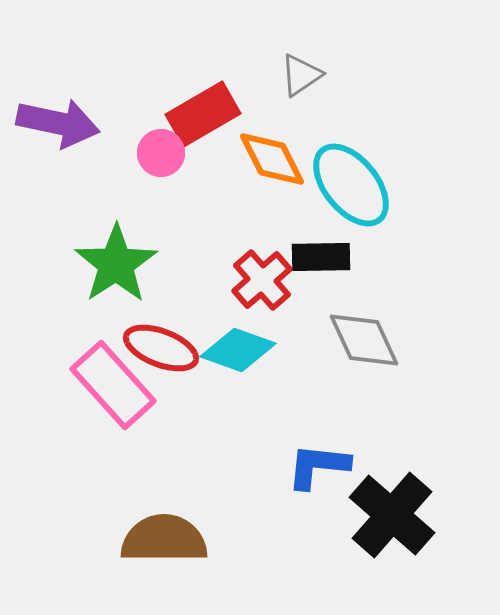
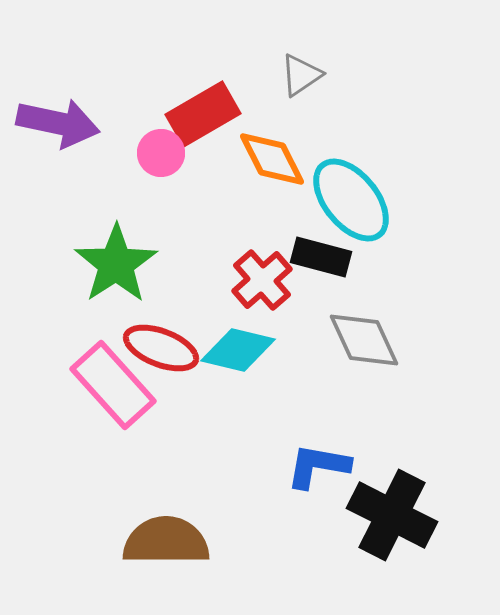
cyan ellipse: moved 15 px down
black rectangle: rotated 16 degrees clockwise
cyan diamond: rotated 6 degrees counterclockwise
blue L-shape: rotated 4 degrees clockwise
black cross: rotated 14 degrees counterclockwise
brown semicircle: moved 2 px right, 2 px down
